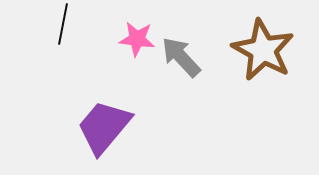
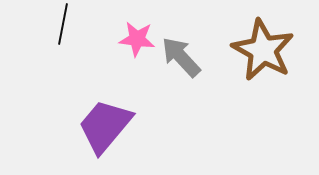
purple trapezoid: moved 1 px right, 1 px up
